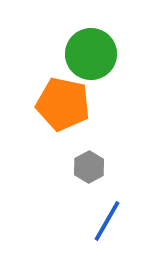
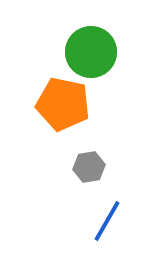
green circle: moved 2 px up
gray hexagon: rotated 20 degrees clockwise
